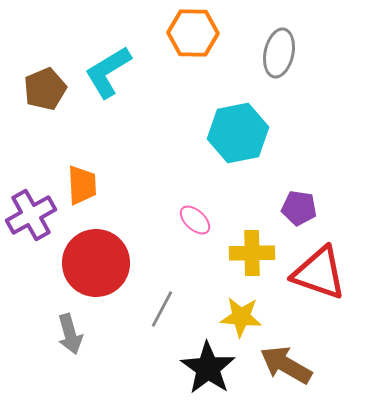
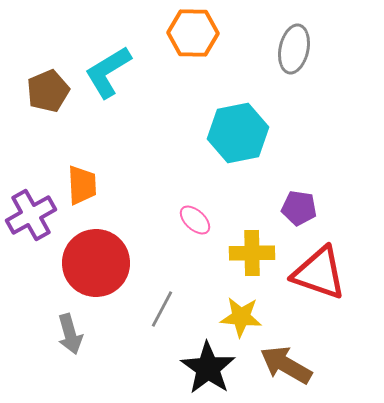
gray ellipse: moved 15 px right, 4 px up
brown pentagon: moved 3 px right, 2 px down
